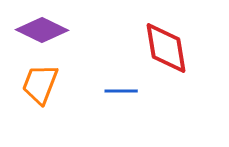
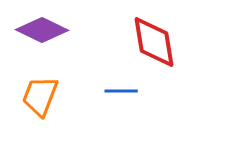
red diamond: moved 12 px left, 6 px up
orange trapezoid: moved 12 px down
